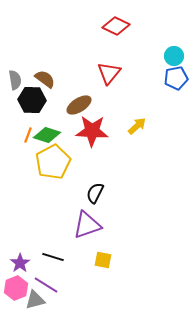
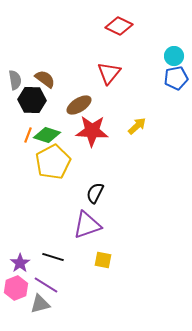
red diamond: moved 3 px right
gray triangle: moved 5 px right, 4 px down
